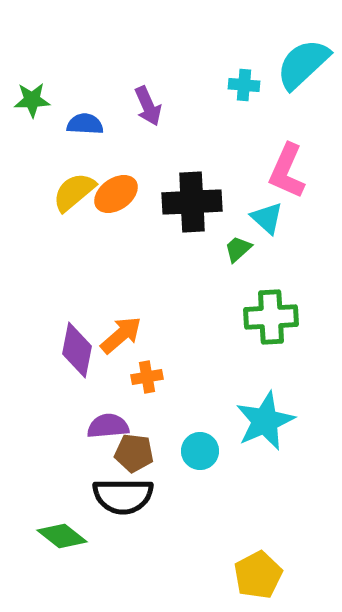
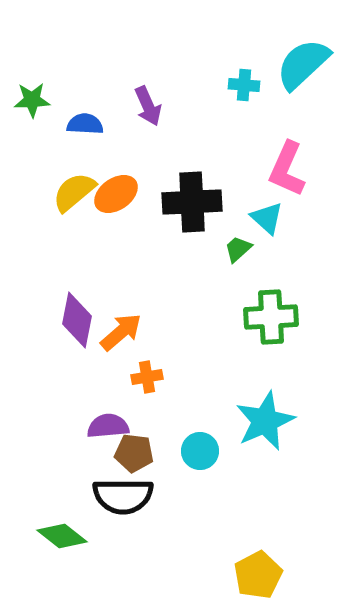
pink L-shape: moved 2 px up
orange arrow: moved 3 px up
purple diamond: moved 30 px up
